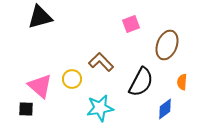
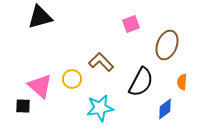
black square: moved 3 px left, 3 px up
